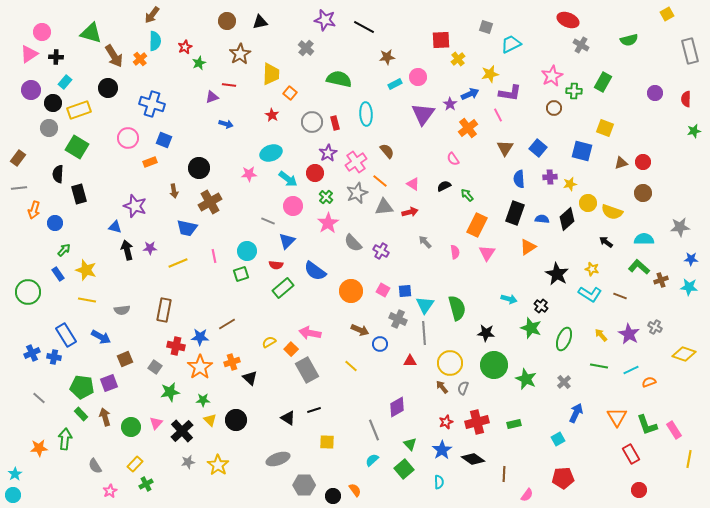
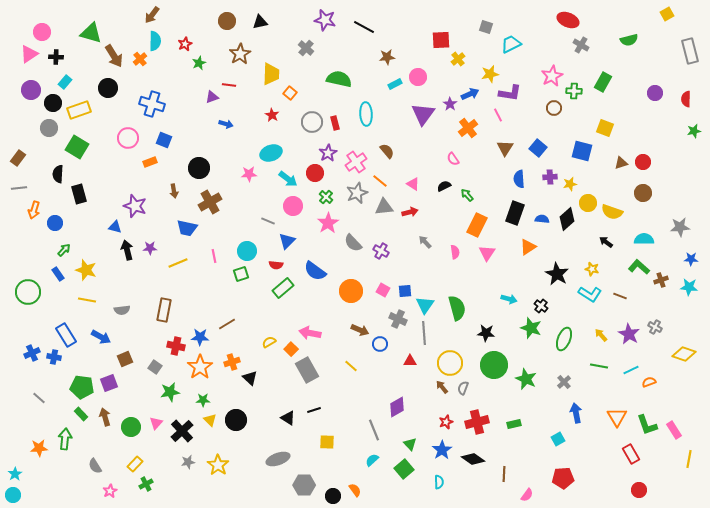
red star at (185, 47): moved 3 px up
blue arrow at (576, 413): rotated 36 degrees counterclockwise
